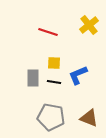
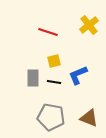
yellow square: moved 2 px up; rotated 16 degrees counterclockwise
